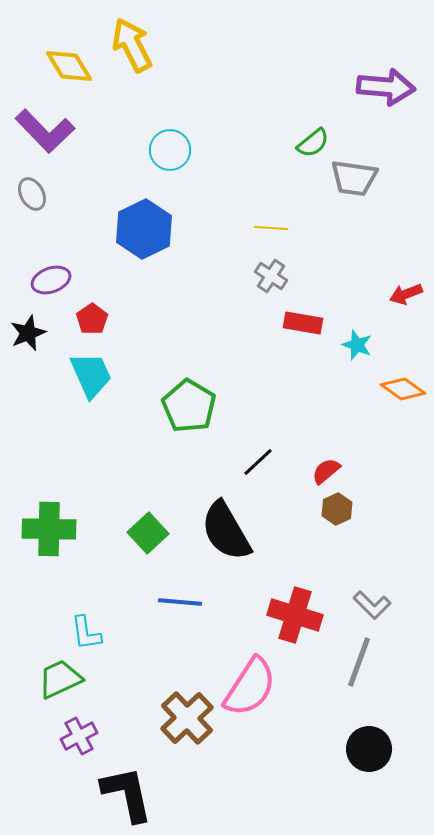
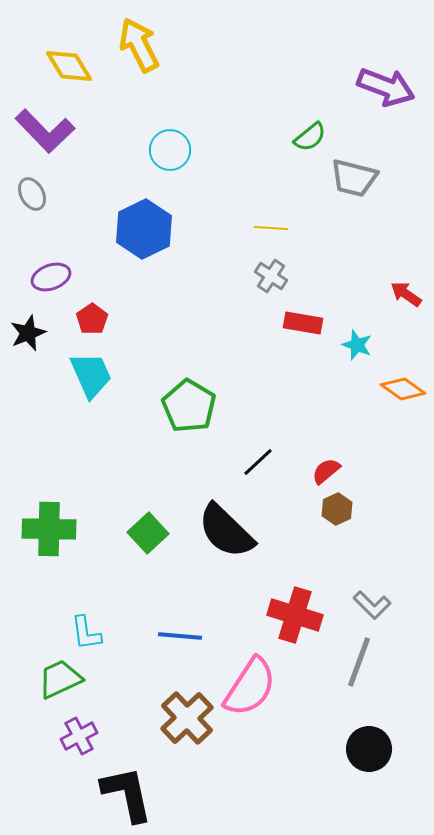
yellow arrow: moved 7 px right
purple arrow: rotated 16 degrees clockwise
green semicircle: moved 3 px left, 6 px up
gray trapezoid: rotated 6 degrees clockwise
purple ellipse: moved 3 px up
red arrow: rotated 56 degrees clockwise
black semicircle: rotated 16 degrees counterclockwise
blue line: moved 34 px down
